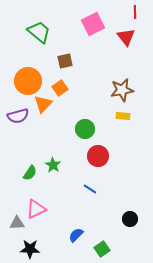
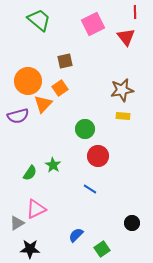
green trapezoid: moved 12 px up
black circle: moved 2 px right, 4 px down
gray triangle: rotated 28 degrees counterclockwise
